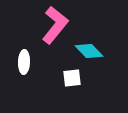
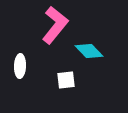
white ellipse: moved 4 px left, 4 px down
white square: moved 6 px left, 2 px down
